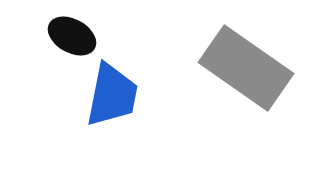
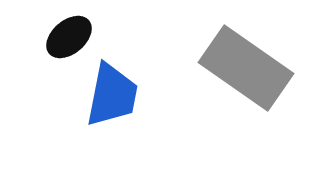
black ellipse: moved 3 px left, 1 px down; rotated 69 degrees counterclockwise
